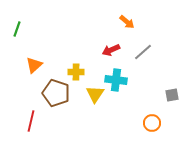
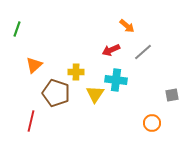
orange arrow: moved 4 px down
